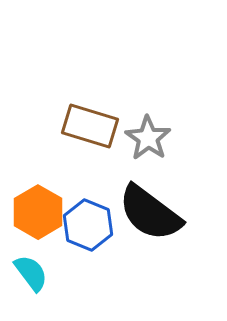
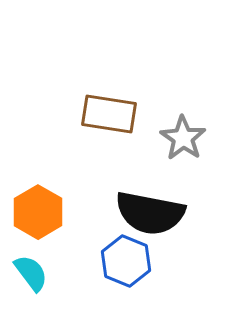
brown rectangle: moved 19 px right, 12 px up; rotated 8 degrees counterclockwise
gray star: moved 35 px right
black semicircle: rotated 26 degrees counterclockwise
blue hexagon: moved 38 px right, 36 px down
